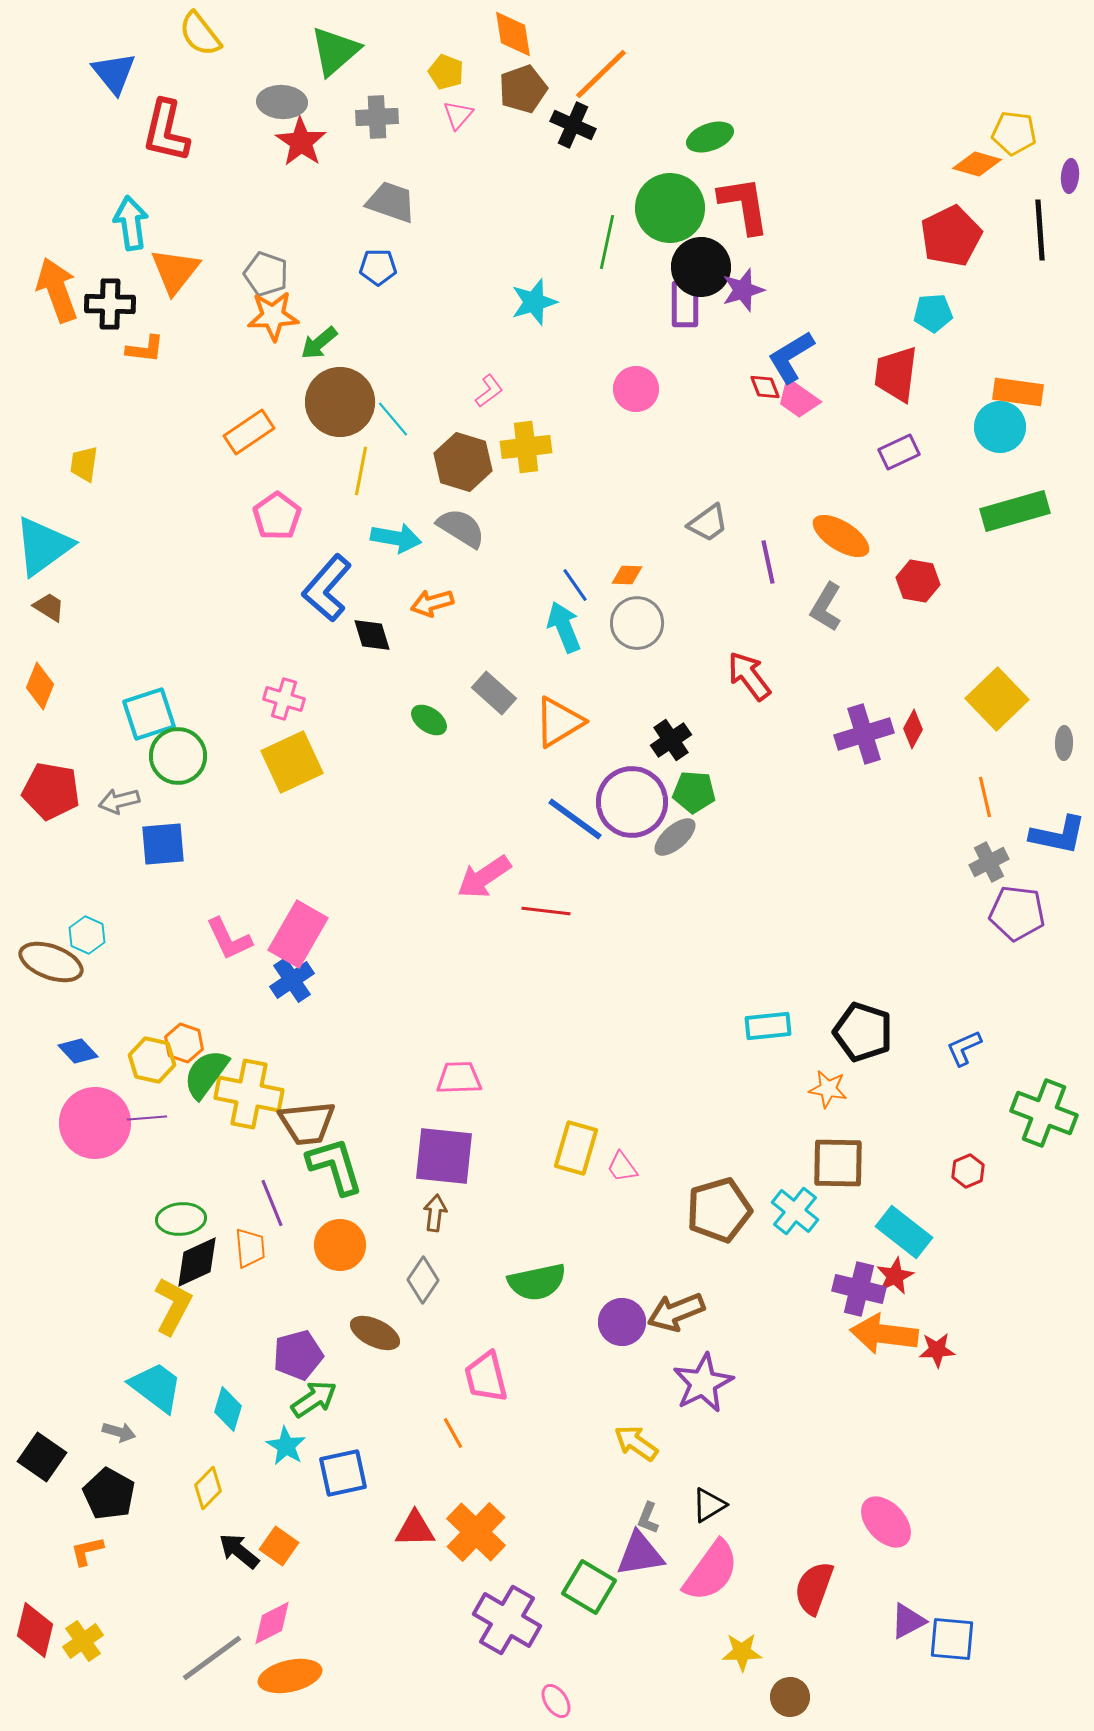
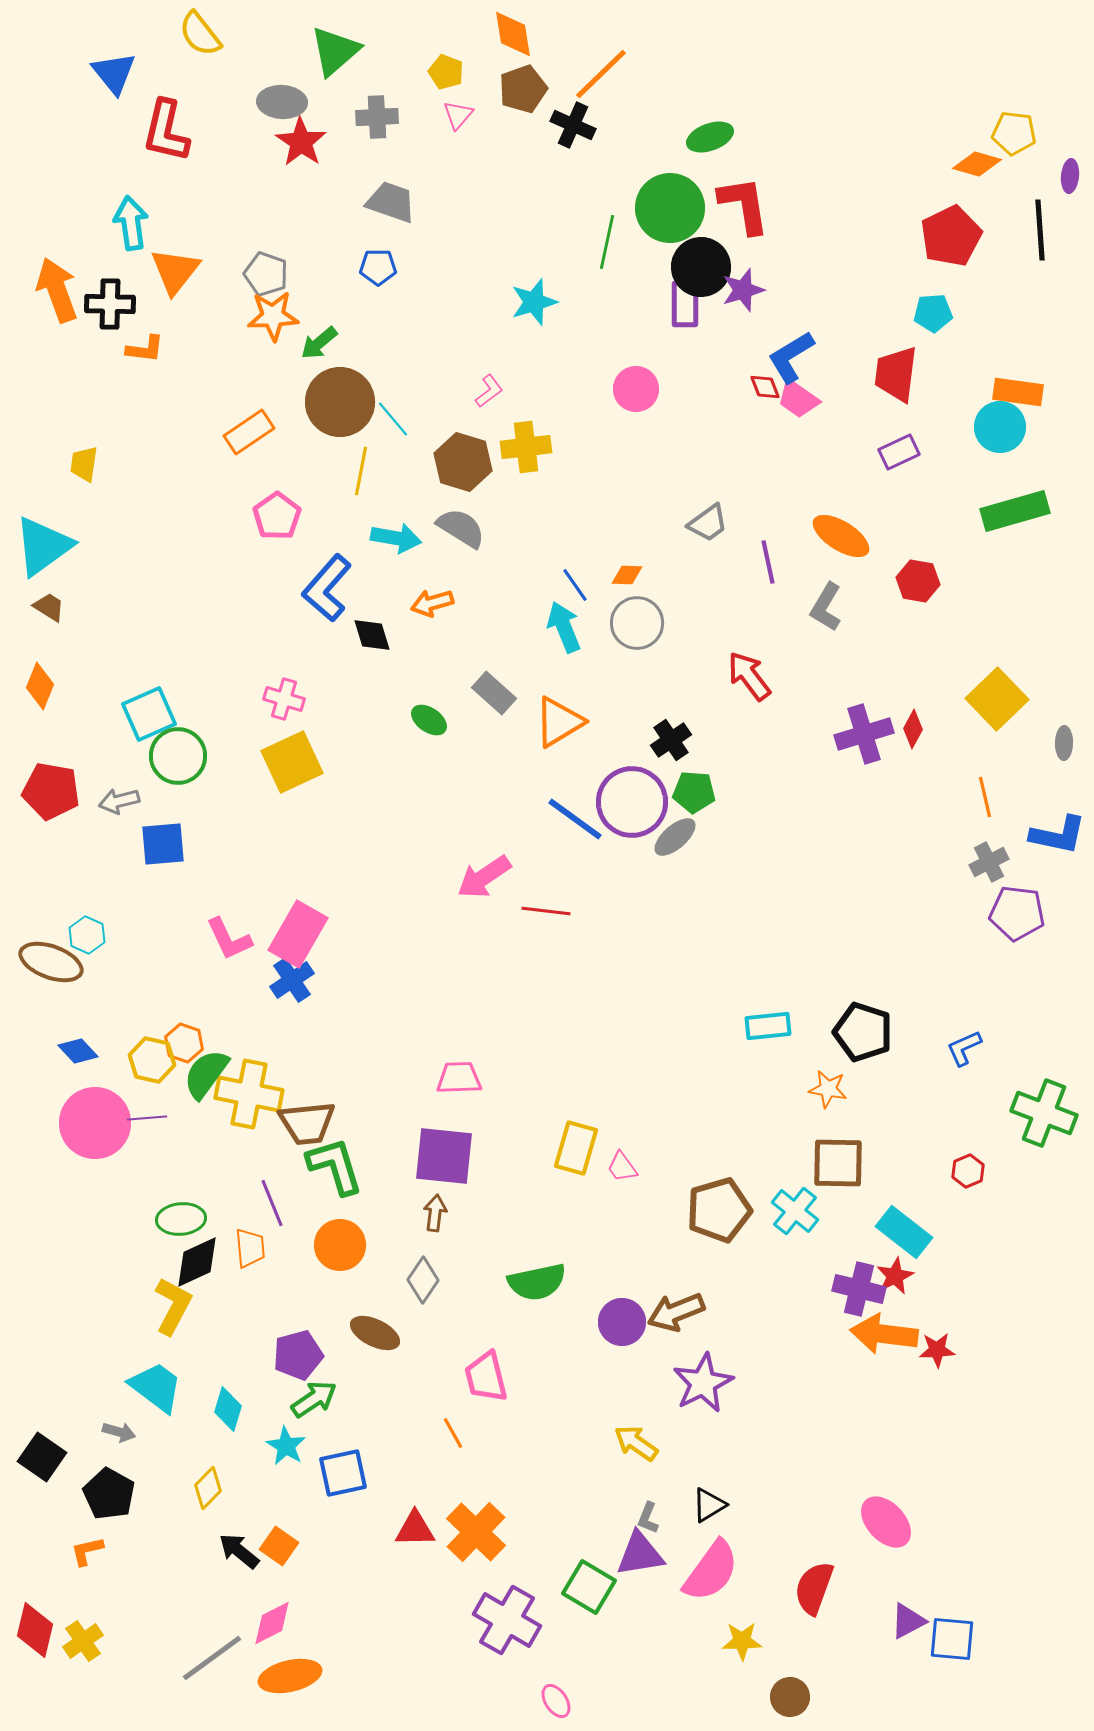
cyan square at (149, 714): rotated 6 degrees counterclockwise
yellow star at (742, 1652): moved 11 px up
